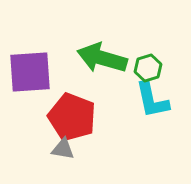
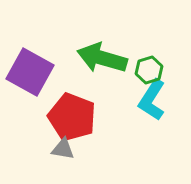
green hexagon: moved 1 px right, 2 px down
purple square: rotated 33 degrees clockwise
cyan L-shape: rotated 45 degrees clockwise
